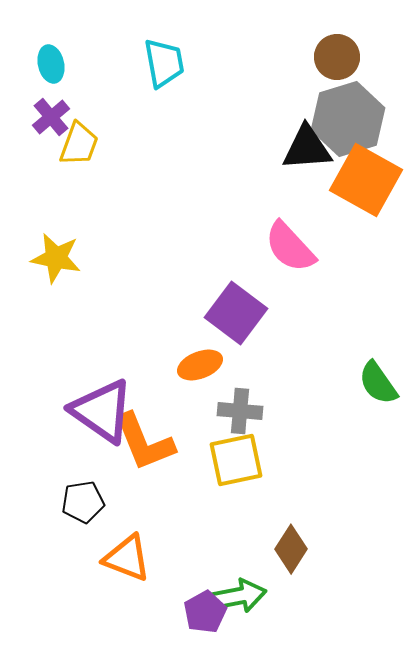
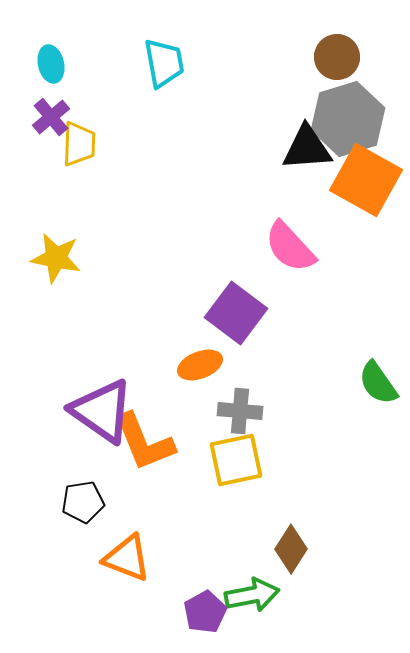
yellow trapezoid: rotated 18 degrees counterclockwise
green arrow: moved 13 px right, 1 px up
